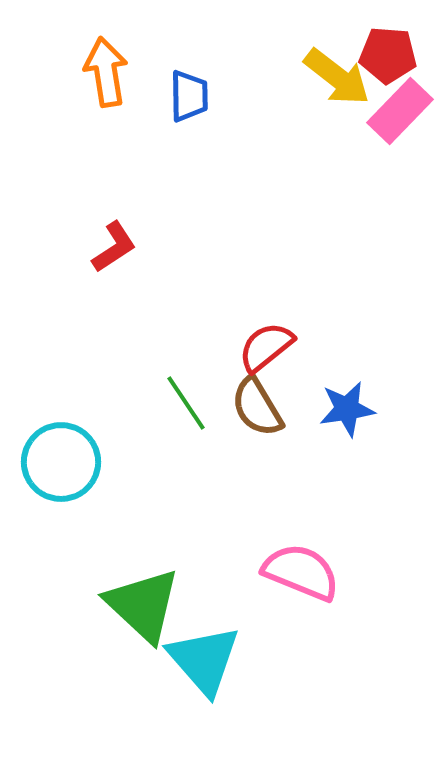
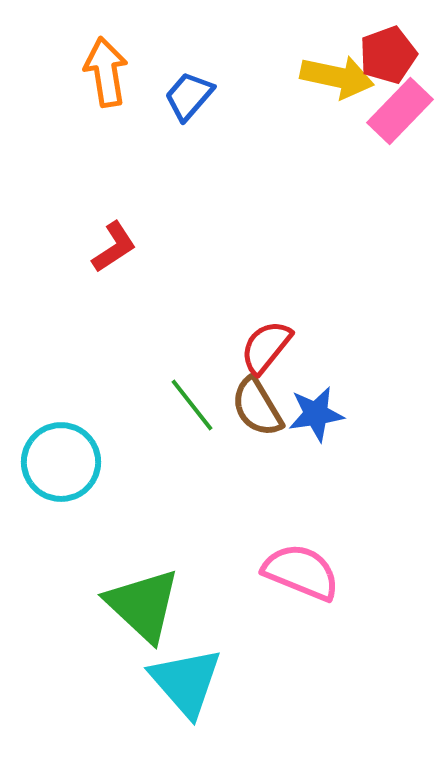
red pentagon: rotated 24 degrees counterclockwise
yellow arrow: rotated 26 degrees counterclockwise
blue trapezoid: rotated 138 degrees counterclockwise
red semicircle: rotated 12 degrees counterclockwise
green line: moved 6 px right, 2 px down; rotated 4 degrees counterclockwise
blue star: moved 31 px left, 5 px down
cyan triangle: moved 18 px left, 22 px down
